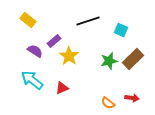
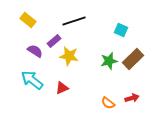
black line: moved 14 px left
yellow star: rotated 24 degrees counterclockwise
red arrow: rotated 24 degrees counterclockwise
